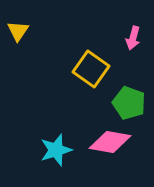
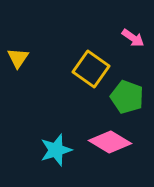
yellow triangle: moved 27 px down
pink arrow: rotated 70 degrees counterclockwise
green pentagon: moved 2 px left, 6 px up
pink diamond: rotated 21 degrees clockwise
